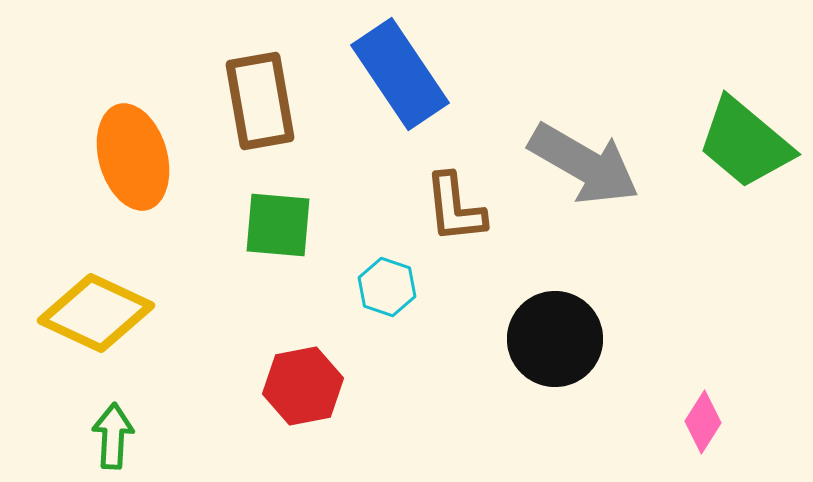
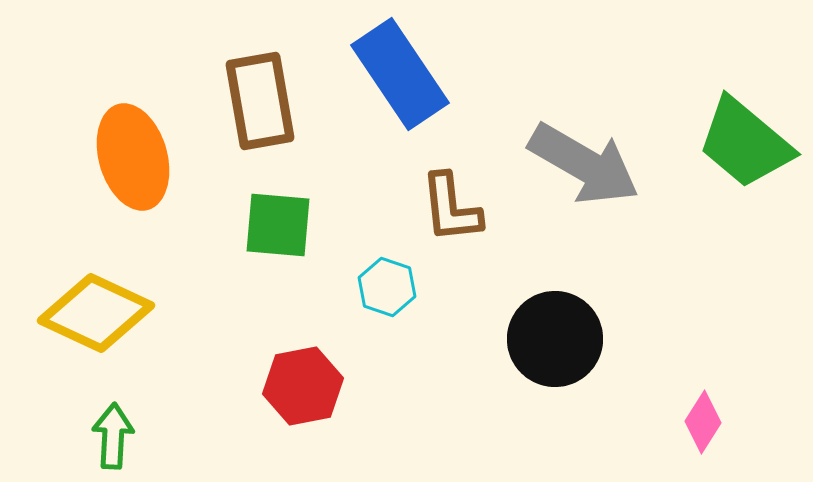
brown L-shape: moved 4 px left
